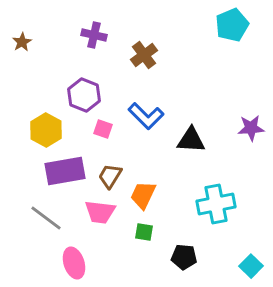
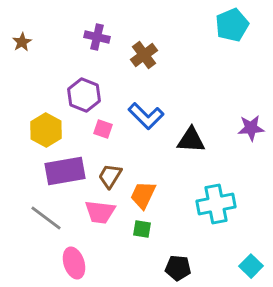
purple cross: moved 3 px right, 2 px down
green square: moved 2 px left, 3 px up
black pentagon: moved 6 px left, 11 px down
